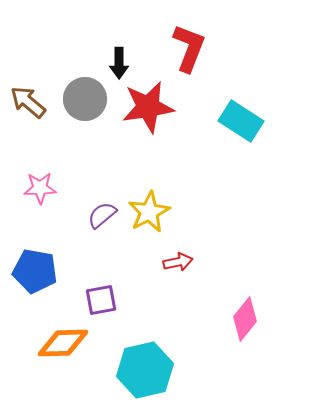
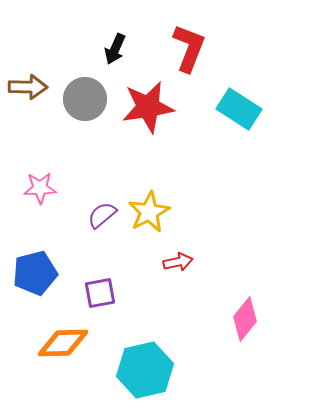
black arrow: moved 4 px left, 14 px up; rotated 24 degrees clockwise
brown arrow: moved 15 px up; rotated 141 degrees clockwise
cyan rectangle: moved 2 px left, 12 px up
blue pentagon: moved 2 px down; rotated 24 degrees counterclockwise
purple square: moved 1 px left, 7 px up
